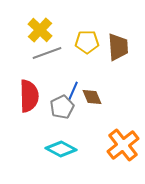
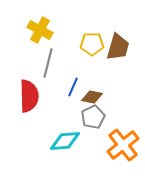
yellow cross: rotated 15 degrees counterclockwise
yellow pentagon: moved 5 px right, 2 px down
brown trapezoid: rotated 20 degrees clockwise
gray line: moved 1 px right, 10 px down; rotated 56 degrees counterclockwise
blue line: moved 4 px up
brown diamond: rotated 55 degrees counterclockwise
gray pentagon: moved 31 px right, 10 px down
cyan diamond: moved 4 px right, 8 px up; rotated 32 degrees counterclockwise
